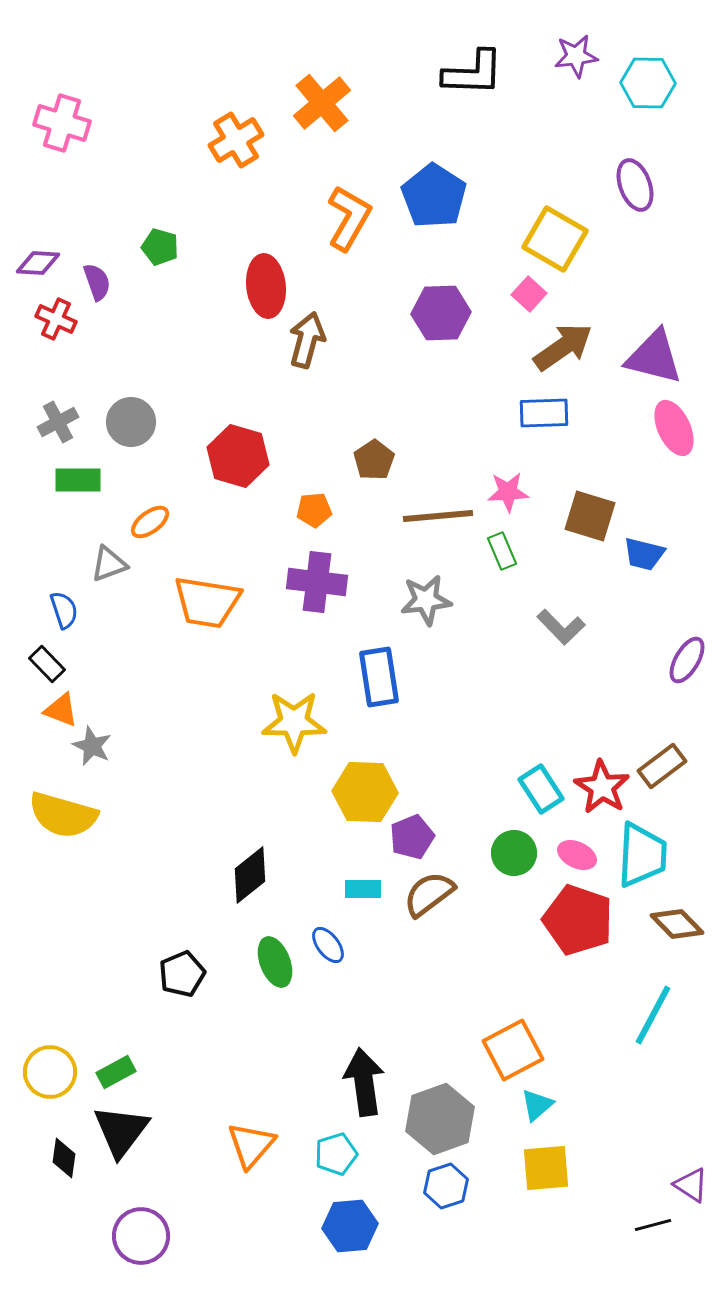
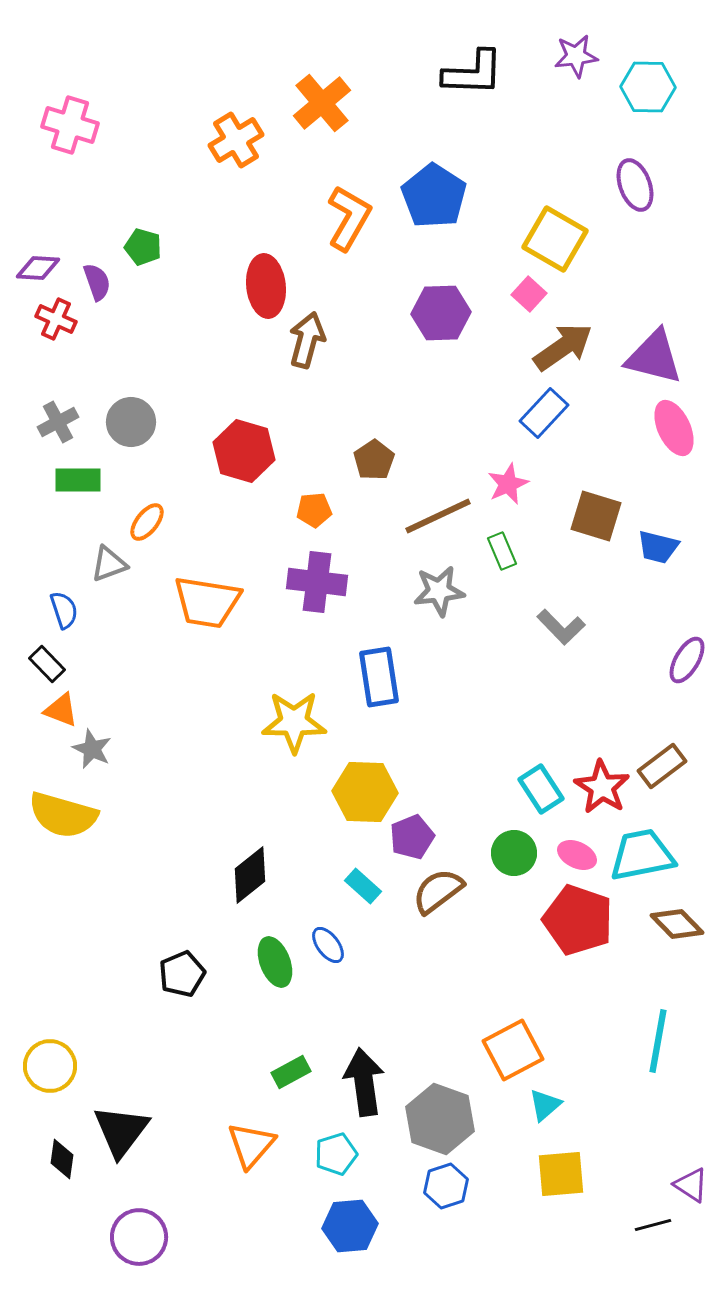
cyan hexagon at (648, 83): moved 4 px down
pink cross at (62, 123): moved 8 px right, 2 px down
green pentagon at (160, 247): moved 17 px left
purple diamond at (38, 263): moved 5 px down
blue rectangle at (544, 413): rotated 45 degrees counterclockwise
red hexagon at (238, 456): moved 6 px right, 5 px up
pink star at (508, 492): moved 8 px up; rotated 21 degrees counterclockwise
brown line at (438, 516): rotated 20 degrees counterclockwise
brown square at (590, 516): moved 6 px right
orange ellipse at (150, 522): moved 3 px left; rotated 15 degrees counterclockwise
blue trapezoid at (644, 554): moved 14 px right, 7 px up
gray star at (426, 600): moved 13 px right, 9 px up
gray star at (92, 746): moved 3 px down
cyan trapezoid at (642, 855): rotated 104 degrees counterclockwise
cyan rectangle at (363, 889): moved 3 px up; rotated 42 degrees clockwise
brown semicircle at (429, 894): moved 9 px right, 3 px up
cyan line at (653, 1015): moved 5 px right, 26 px down; rotated 18 degrees counterclockwise
yellow circle at (50, 1072): moved 6 px up
green rectangle at (116, 1072): moved 175 px right
cyan triangle at (537, 1105): moved 8 px right
gray hexagon at (440, 1119): rotated 20 degrees counterclockwise
black diamond at (64, 1158): moved 2 px left, 1 px down
yellow square at (546, 1168): moved 15 px right, 6 px down
purple circle at (141, 1236): moved 2 px left, 1 px down
